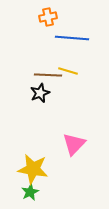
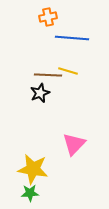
green star: moved 1 px down; rotated 24 degrees clockwise
